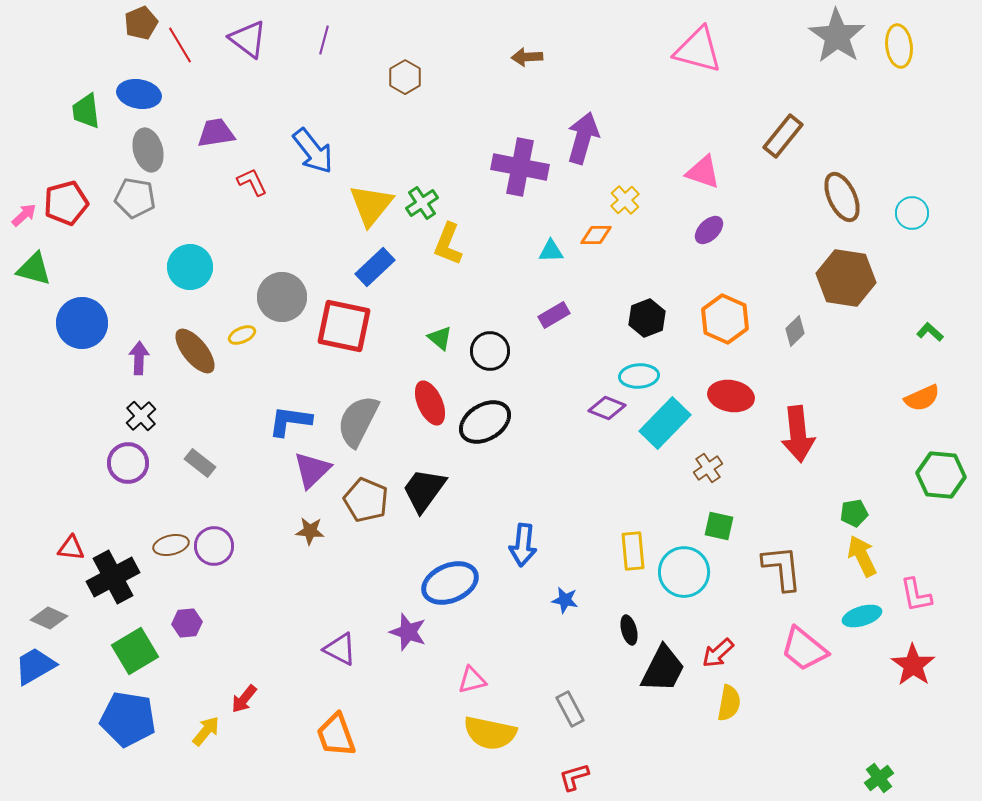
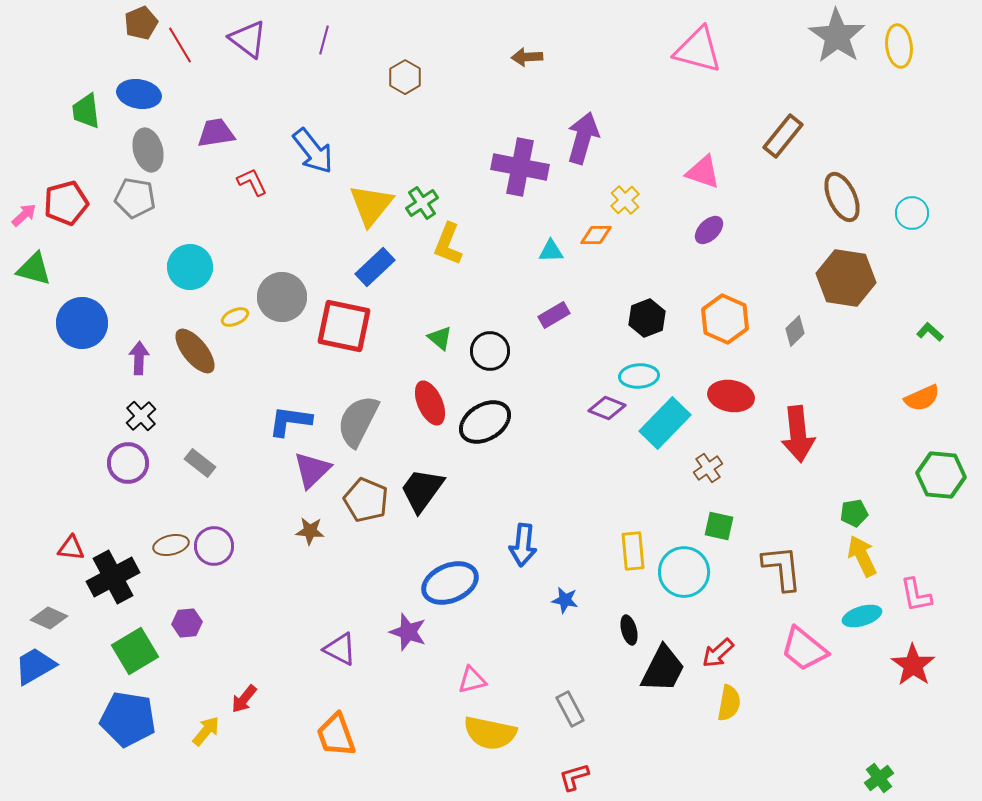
yellow ellipse at (242, 335): moved 7 px left, 18 px up
black trapezoid at (424, 490): moved 2 px left
